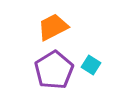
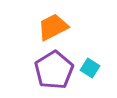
cyan square: moved 1 px left, 3 px down
